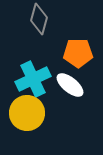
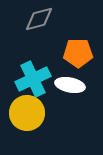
gray diamond: rotated 60 degrees clockwise
white ellipse: rotated 28 degrees counterclockwise
